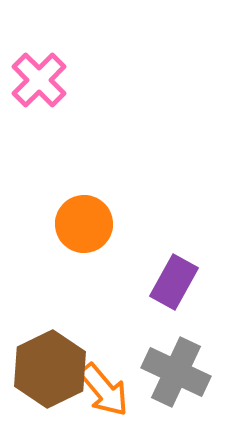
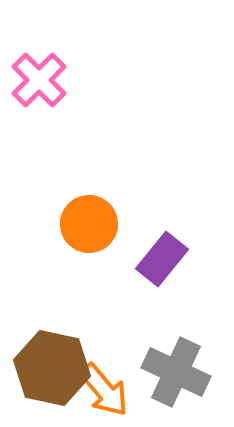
orange circle: moved 5 px right
purple rectangle: moved 12 px left, 23 px up; rotated 10 degrees clockwise
brown hexagon: moved 2 px right, 1 px up; rotated 22 degrees counterclockwise
